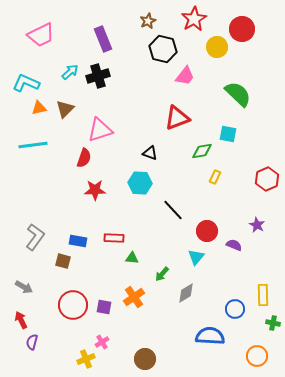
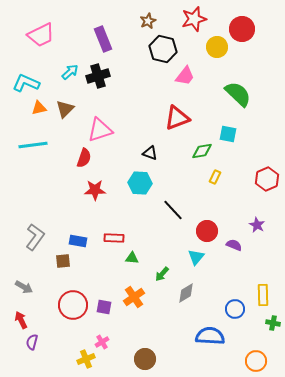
red star at (194, 19): rotated 15 degrees clockwise
brown square at (63, 261): rotated 21 degrees counterclockwise
orange circle at (257, 356): moved 1 px left, 5 px down
